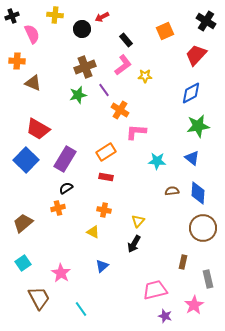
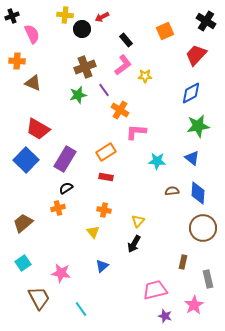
yellow cross at (55, 15): moved 10 px right
yellow triangle at (93, 232): rotated 24 degrees clockwise
pink star at (61, 273): rotated 24 degrees counterclockwise
